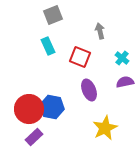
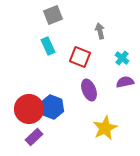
blue hexagon: rotated 10 degrees clockwise
